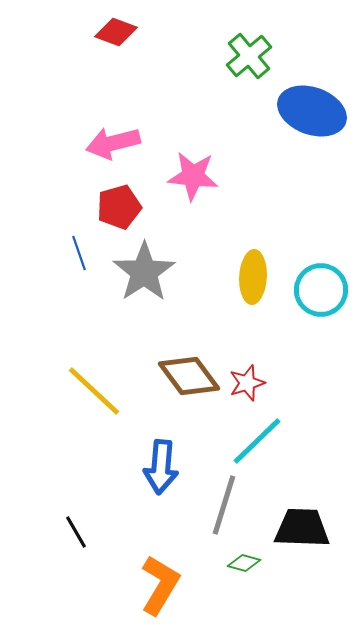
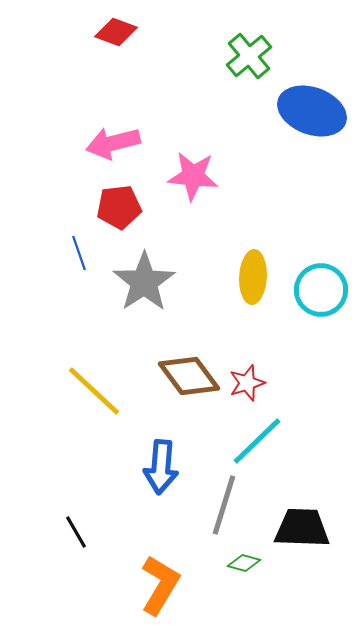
red pentagon: rotated 9 degrees clockwise
gray star: moved 10 px down
